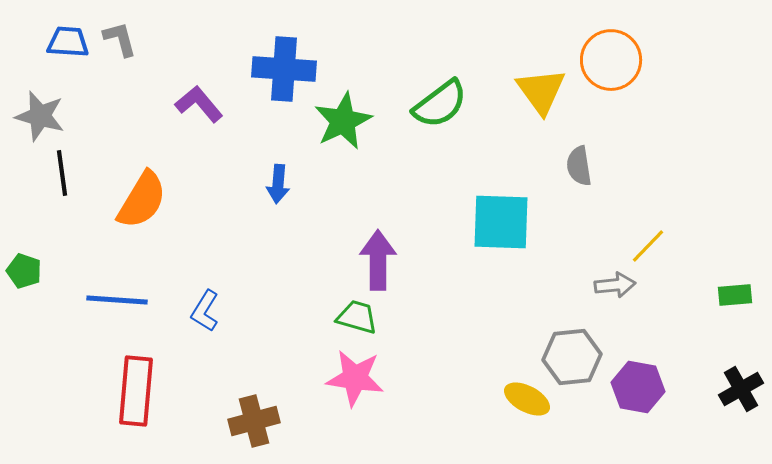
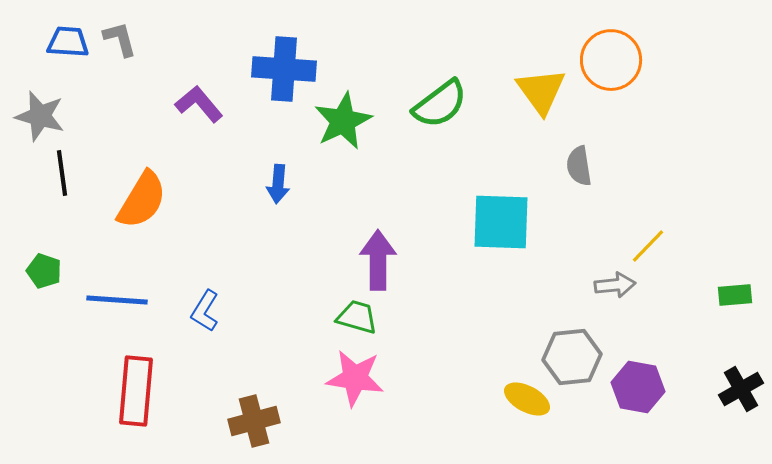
green pentagon: moved 20 px right
